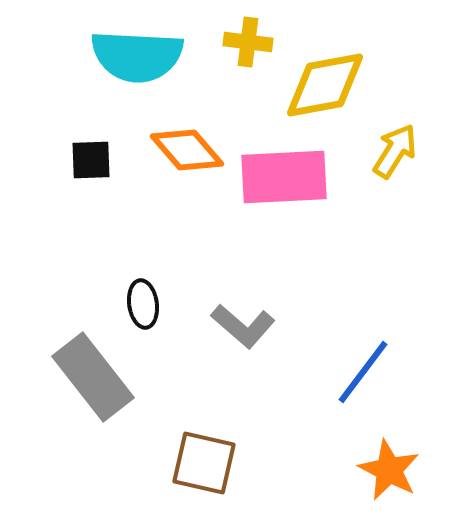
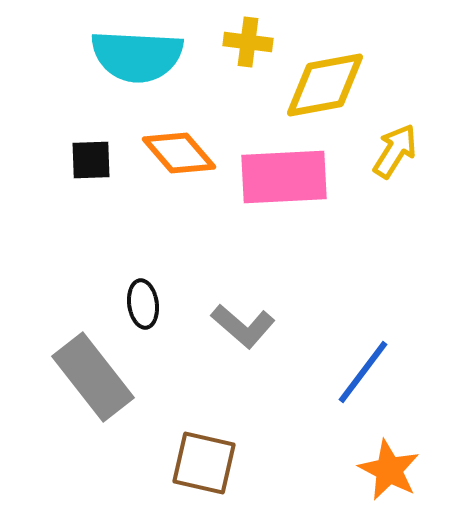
orange diamond: moved 8 px left, 3 px down
